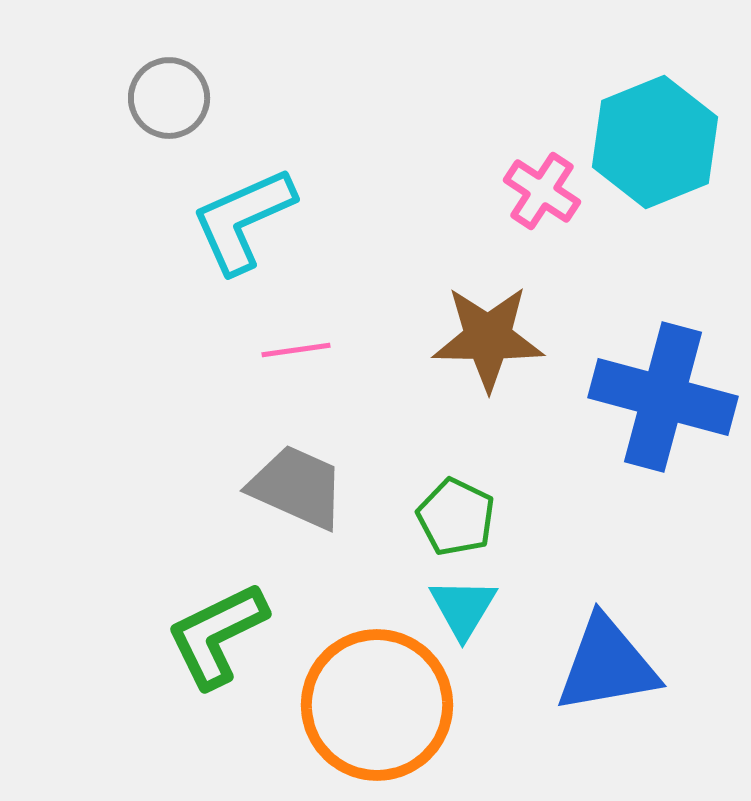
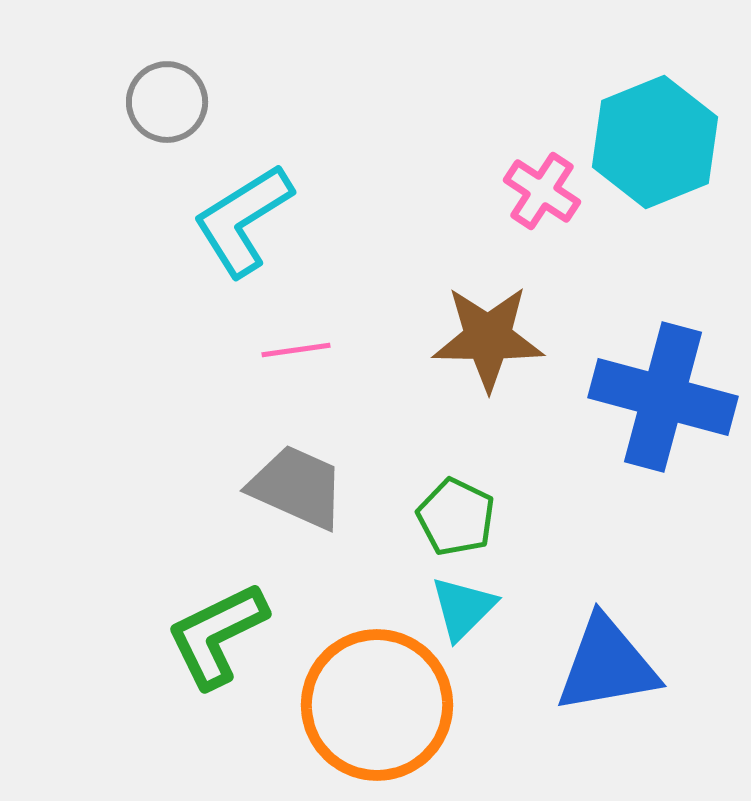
gray circle: moved 2 px left, 4 px down
cyan L-shape: rotated 8 degrees counterclockwise
cyan triangle: rotated 14 degrees clockwise
